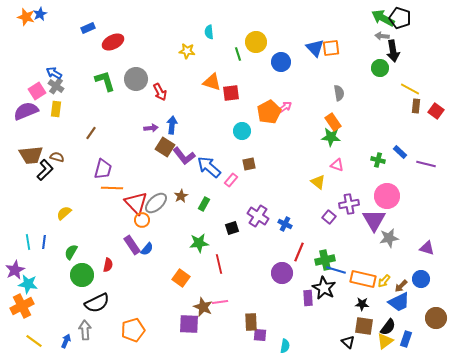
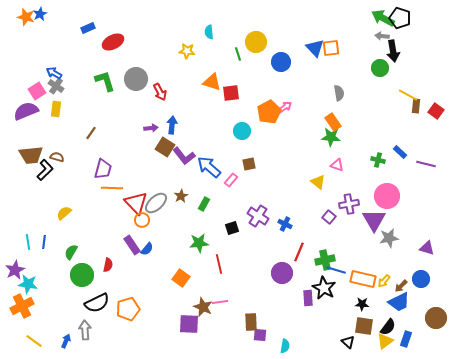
yellow line at (410, 89): moved 2 px left, 6 px down
orange pentagon at (133, 330): moved 5 px left, 21 px up
